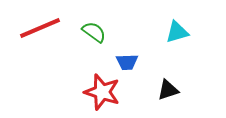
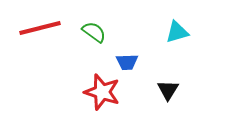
red line: rotated 9 degrees clockwise
black triangle: rotated 40 degrees counterclockwise
